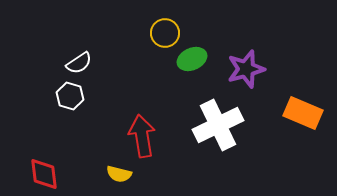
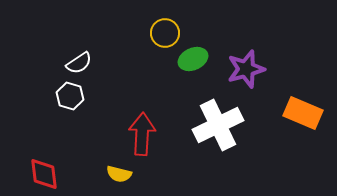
green ellipse: moved 1 px right
red arrow: moved 2 px up; rotated 12 degrees clockwise
